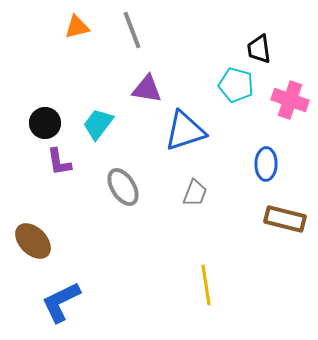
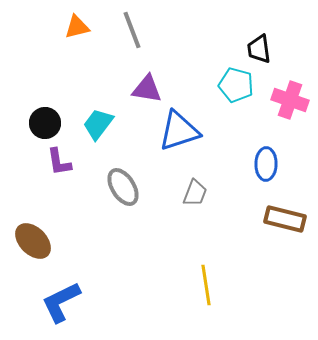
blue triangle: moved 6 px left
